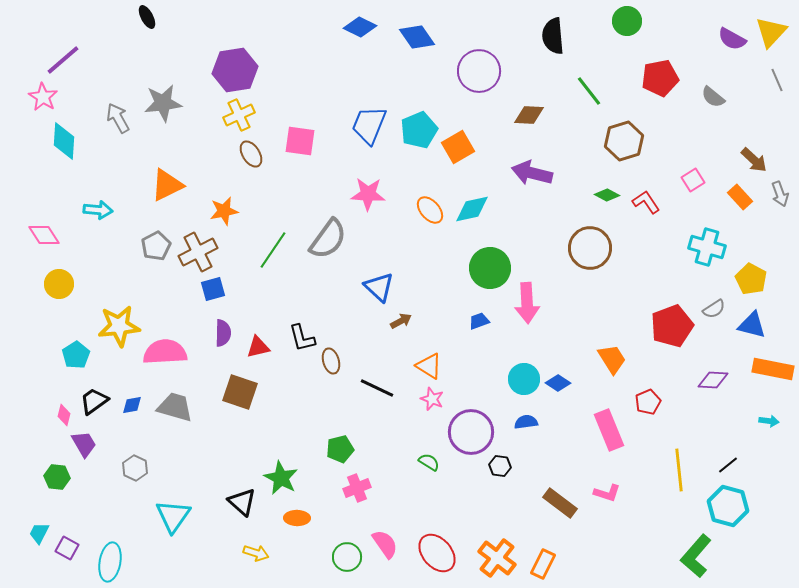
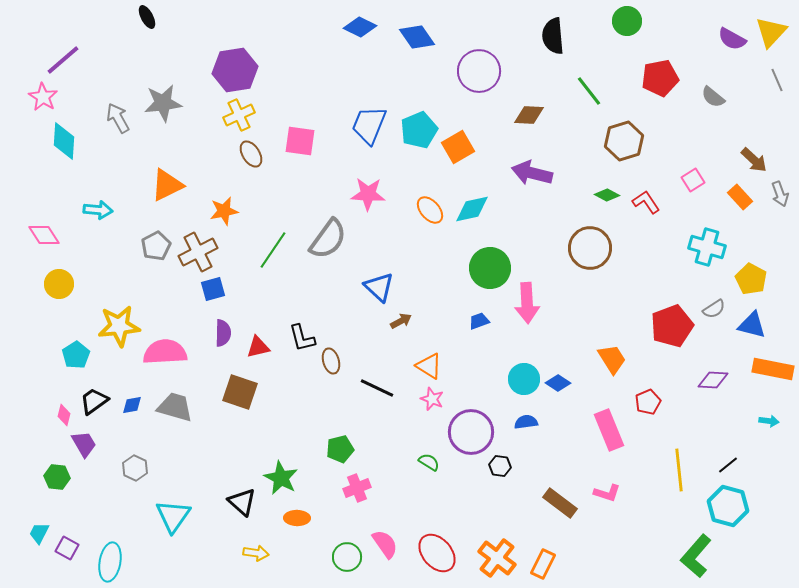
yellow arrow at (256, 553): rotated 10 degrees counterclockwise
